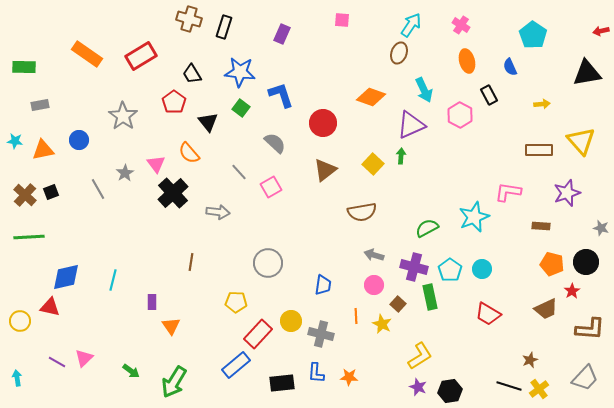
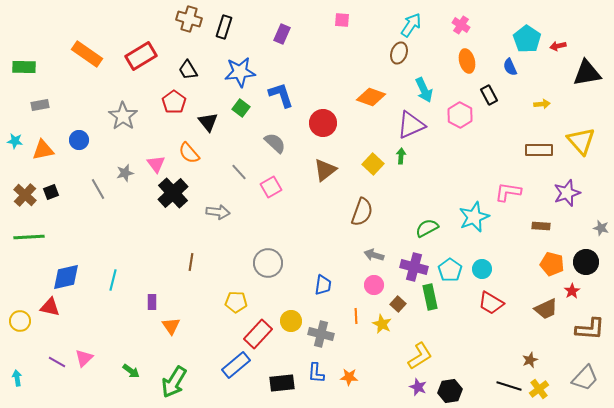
red arrow at (601, 31): moved 43 px left, 15 px down
cyan pentagon at (533, 35): moved 6 px left, 4 px down
blue star at (240, 72): rotated 12 degrees counterclockwise
black trapezoid at (192, 74): moved 4 px left, 4 px up
gray star at (125, 173): rotated 18 degrees clockwise
brown semicircle at (362, 212): rotated 60 degrees counterclockwise
red trapezoid at (488, 314): moved 3 px right, 11 px up
